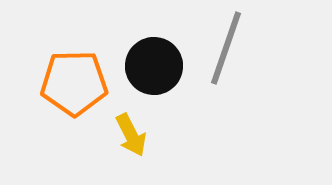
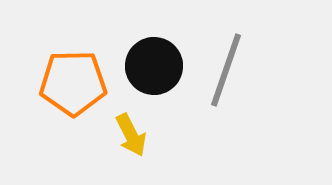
gray line: moved 22 px down
orange pentagon: moved 1 px left
